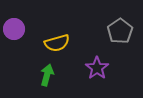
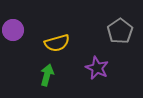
purple circle: moved 1 px left, 1 px down
purple star: rotated 10 degrees counterclockwise
